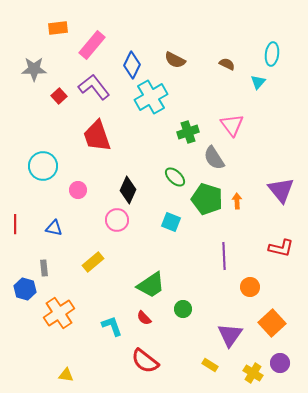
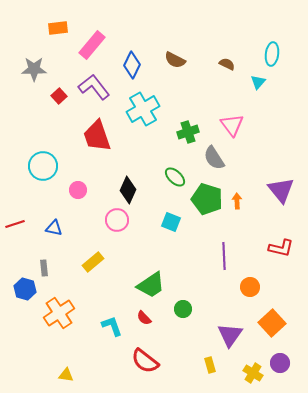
cyan cross at (151, 97): moved 8 px left, 12 px down
red line at (15, 224): rotated 72 degrees clockwise
yellow rectangle at (210, 365): rotated 42 degrees clockwise
